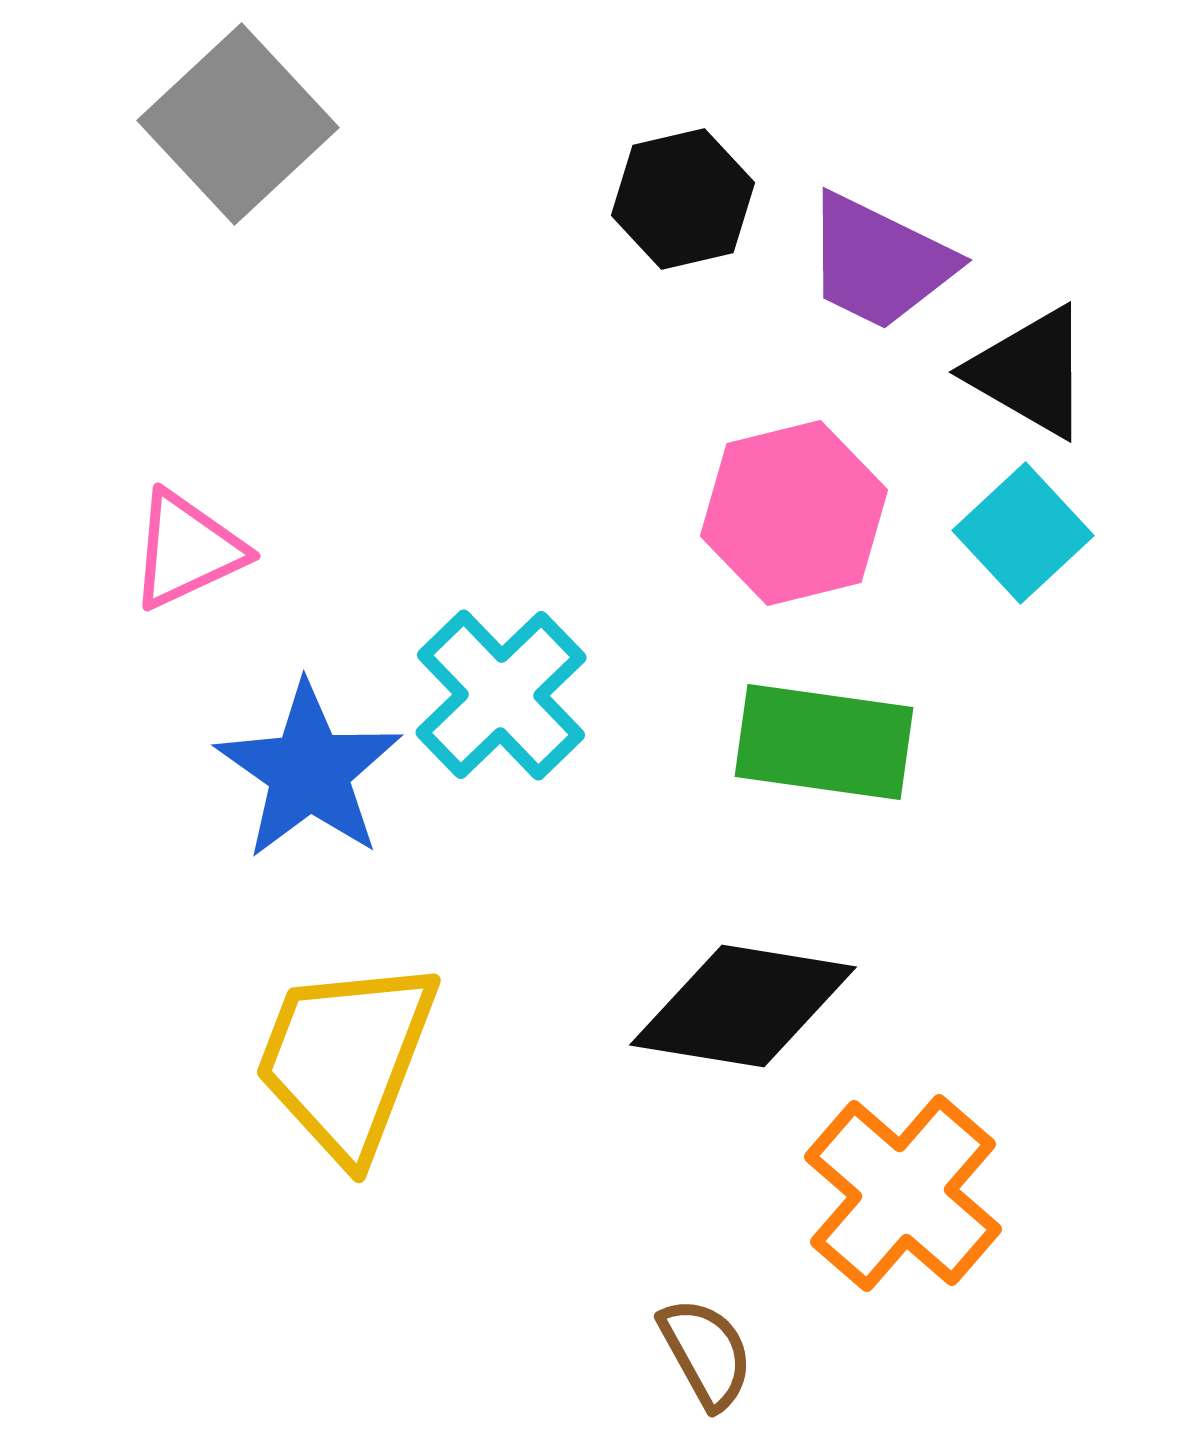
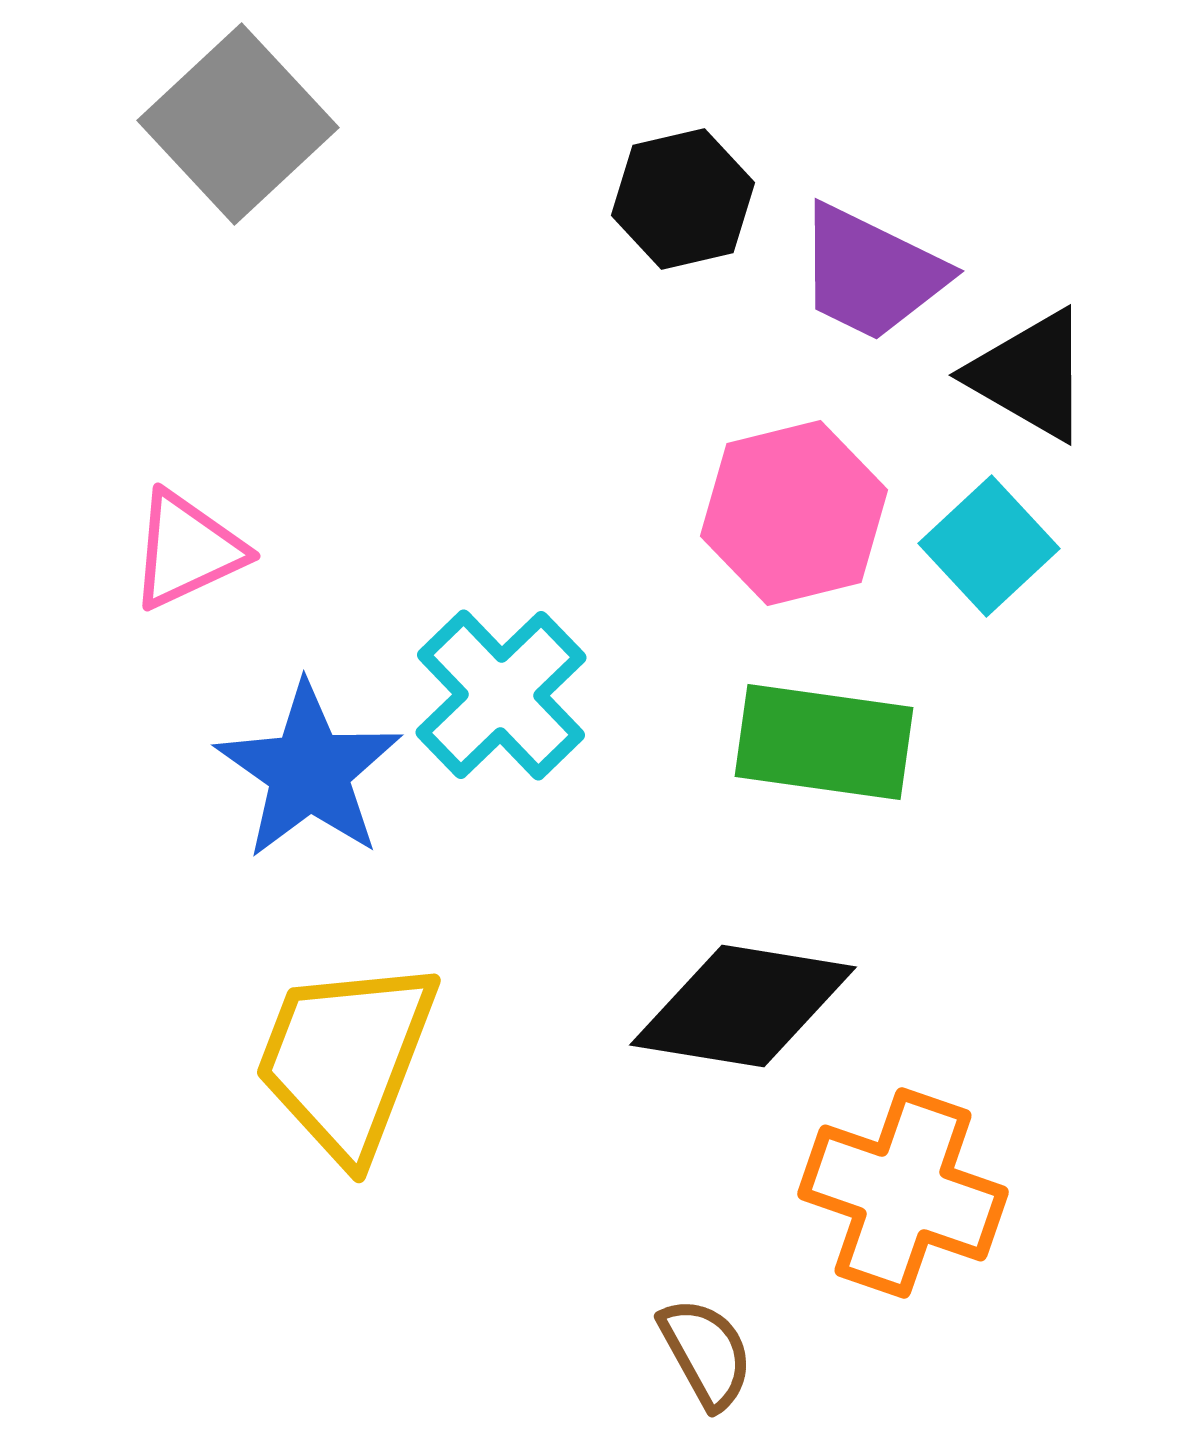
purple trapezoid: moved 8 px left, 11 px down
black triangle: moved 3 px down
cyan square: moved 34 px left, 13 px down
orange cross: rotated 22 degrees counterclockwise
